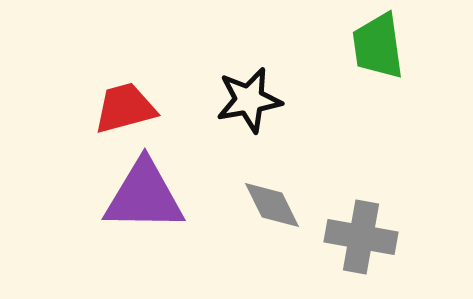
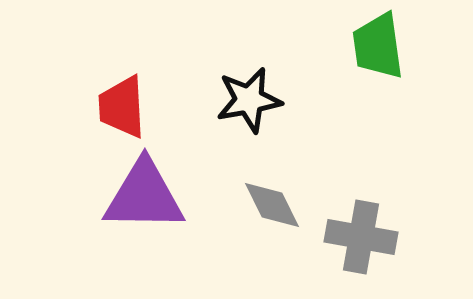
red trapezoid: moved 3 px left, 1 px up; rotated 78 degrees counterclockwise
